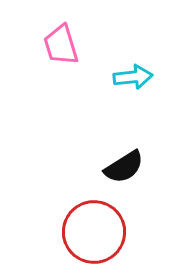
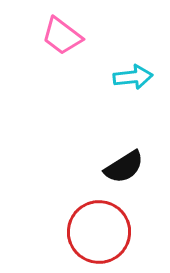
pink trapezoid: moved 1 px right, 9 px up; rotated 36 degrees counterclockwise
red circle: moved 5 px right
